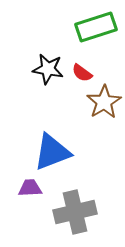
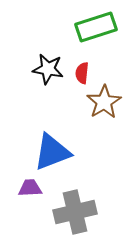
red semicircle: rotated 60 degrees clockwise
